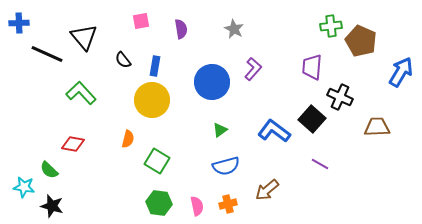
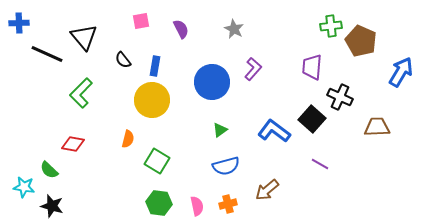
purple semicircle: rotated 18 degrees counterclockwise
green L-shape: rotated 92 degrees counterclockwise
